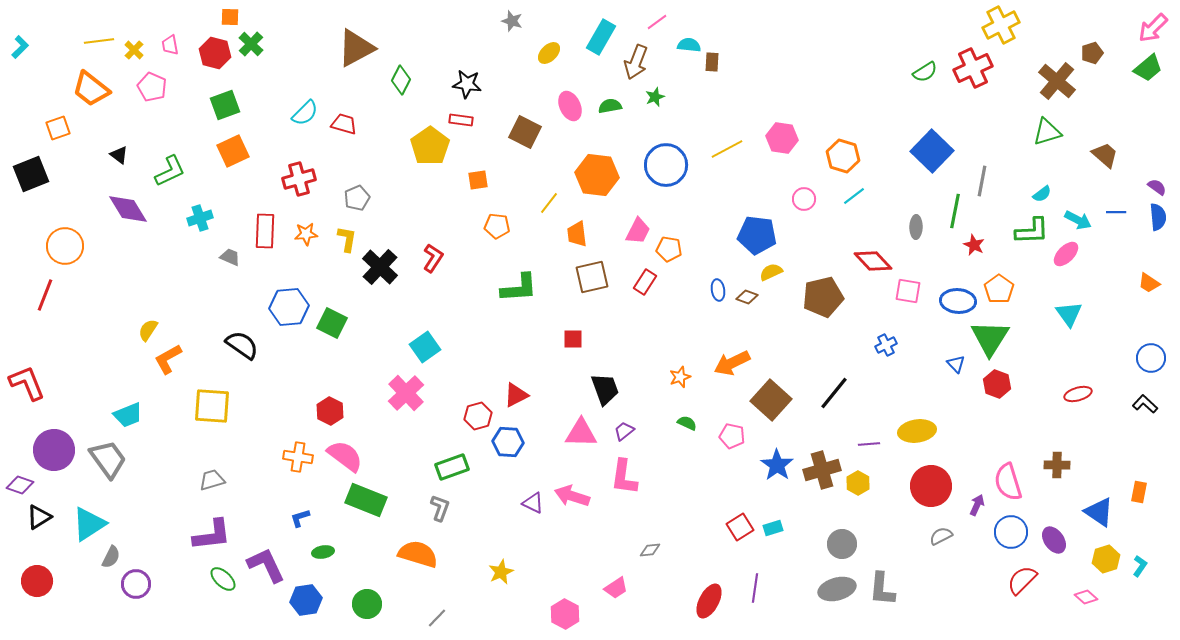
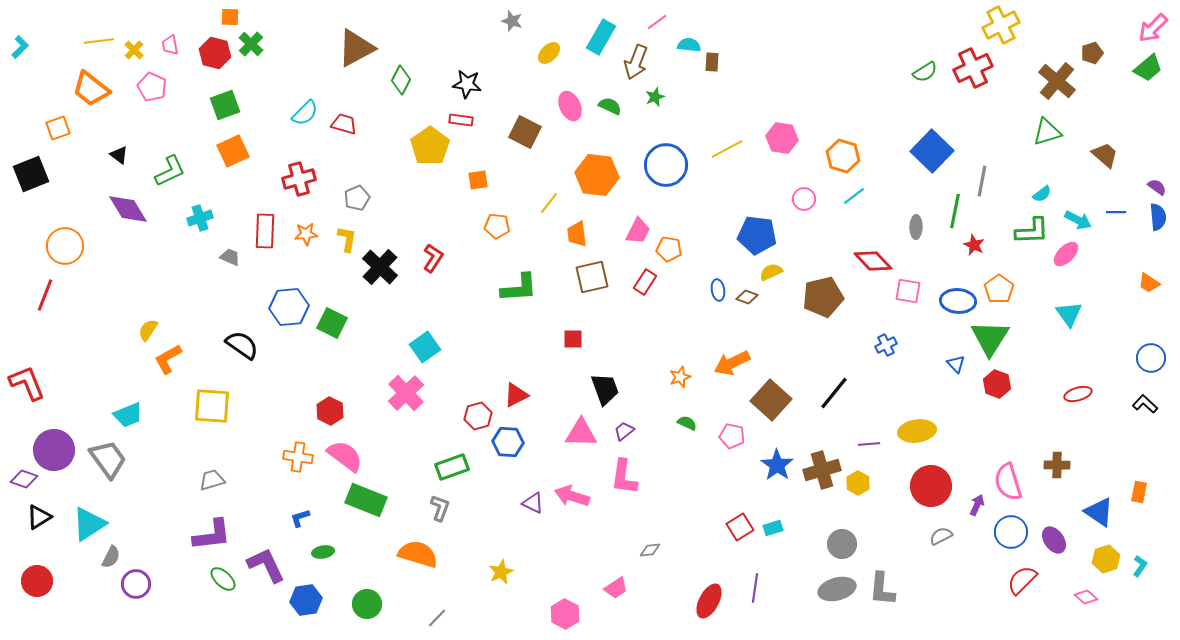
green semicircle at (610, 106): rotated 35 degrees clockwise
purple diamond at (20, 485): moved 4 px right, 6 px up
